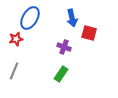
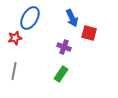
blue arrow: rotated 12 degrees counterclockwise
red star: moved 1 px left, 1 px up
gray line: rotated 12 degrees counterclockwise
